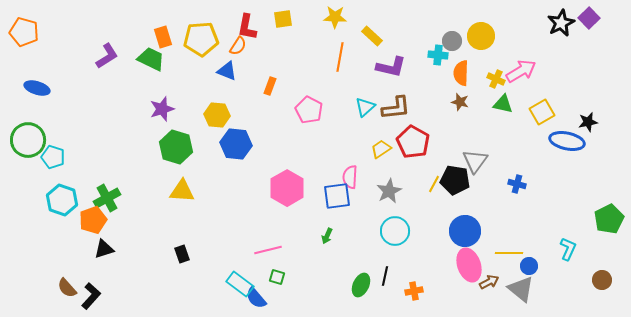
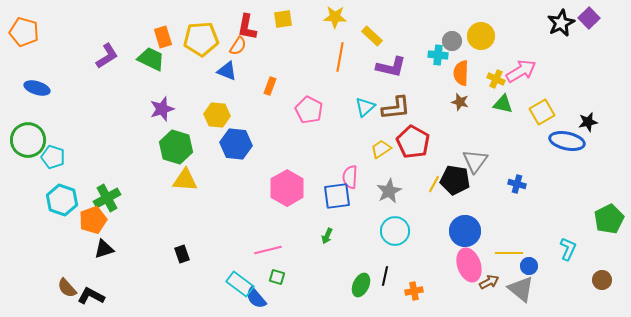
yellow triangle at (182, 191): moved 3 px right, 11 px up
black L-shape at (91, 296): rotated 104 degrees counterclockwise
